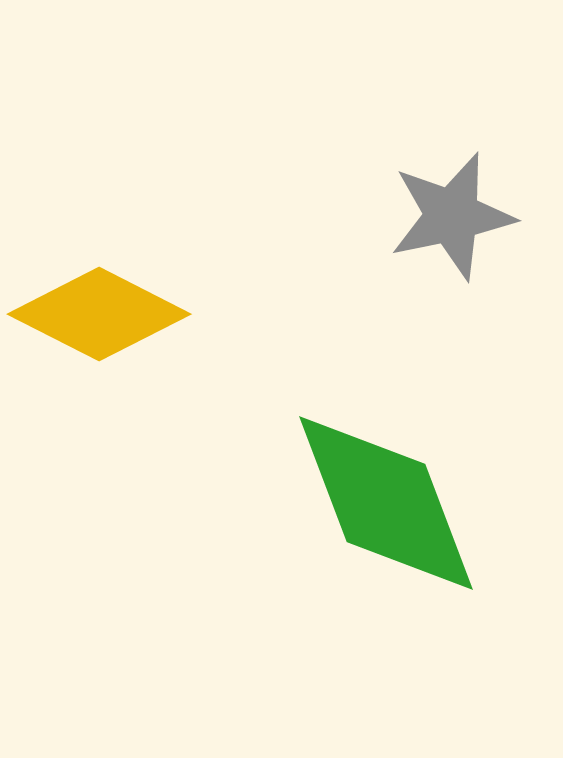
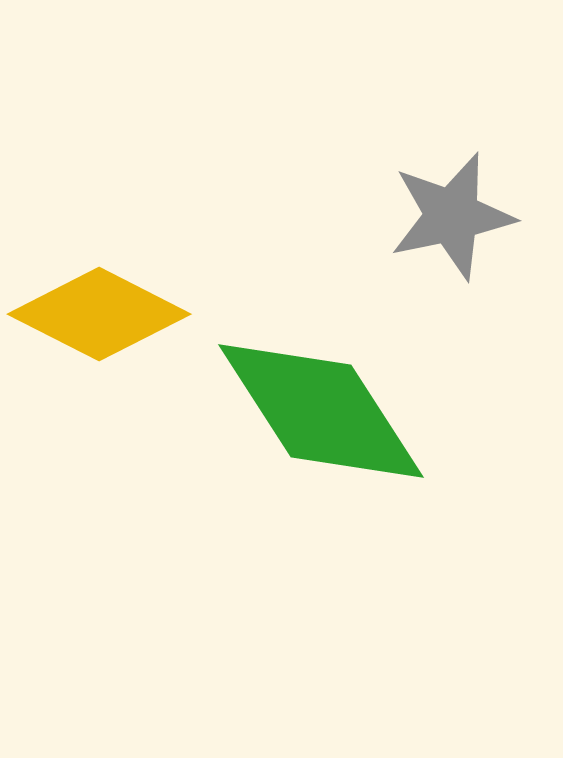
green diamond: moved 65 px left, 92 px up; rotated 12 degrees counterclockwise
